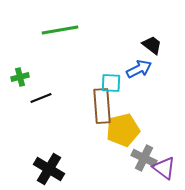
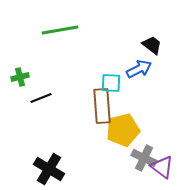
purple triangle: moved 2 px left, 1 px up
